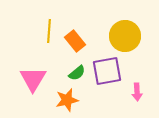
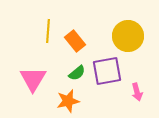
yellow line: moved 1 px left
yellow circle: moved 3 px right
pink arrow: rotated 12 degrees counterclockwise
orange star: moved 1 px right, 1 px down
